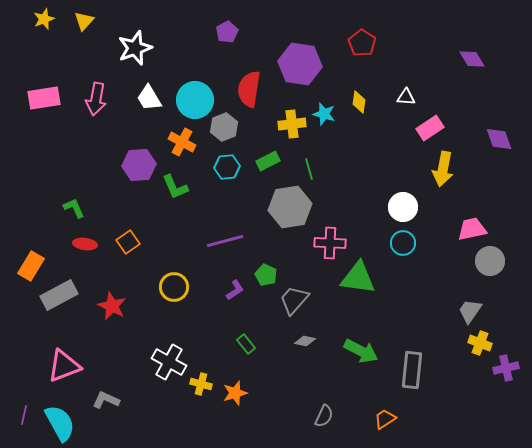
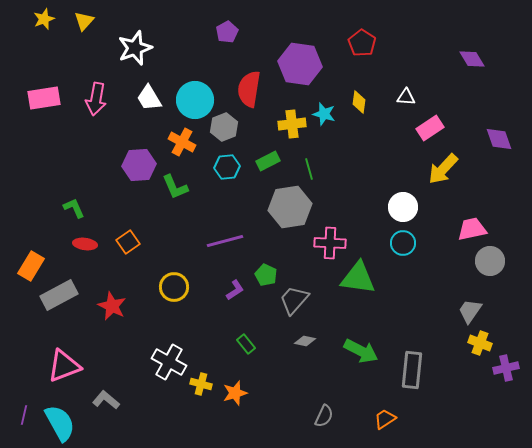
yellow arrow at (443, 169): rotated 32 degrees clockwise
gray L-shape at (106, 400): rotated 16 degrees clockwise
